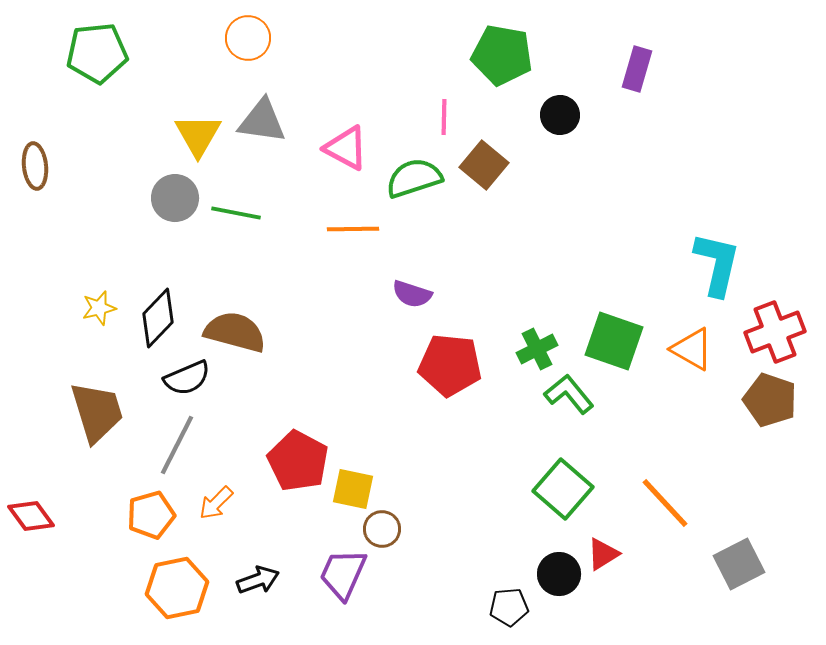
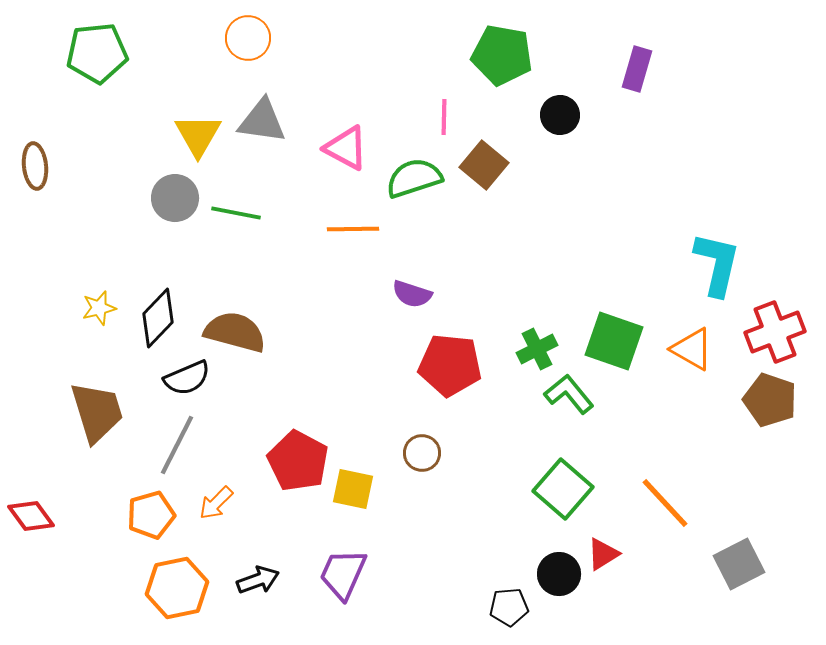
brown circle at (382, 529): moved 40 px right, 76 px up
